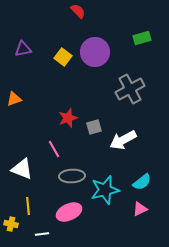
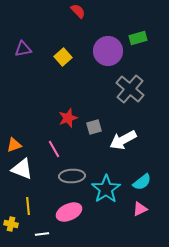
green rectangle: moved 4 px left
purple circle: moved 13 px right, 1 px up
yellow square: rotated 12 degrees clockwise
gray cross: rotated 20 degrees counterclockwise
orange triangle: moved 46 px down
cyan star: moved 1 px right, 1 px up; rotated 20 degrees counterclockwise
